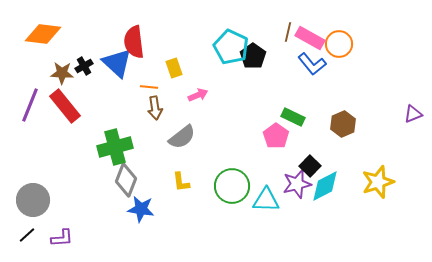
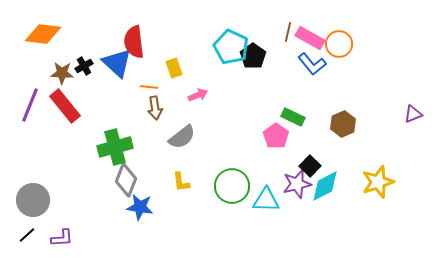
blue star: moved 1 px left, 2 px up
